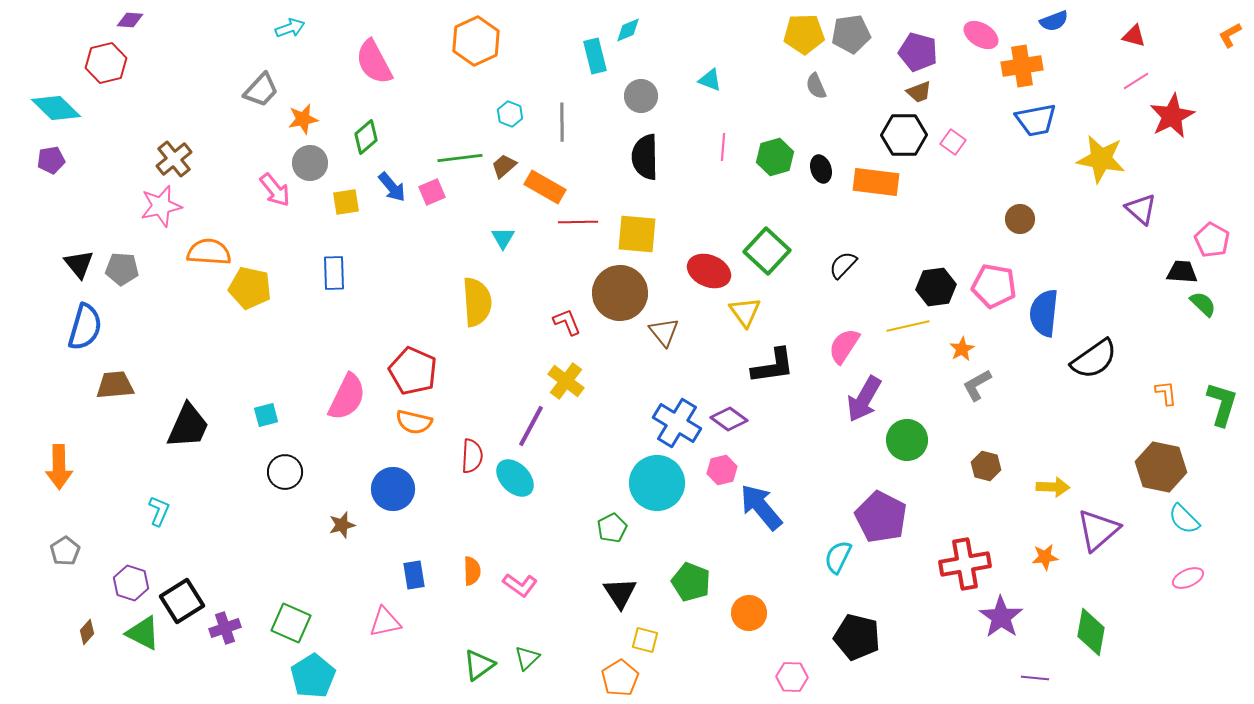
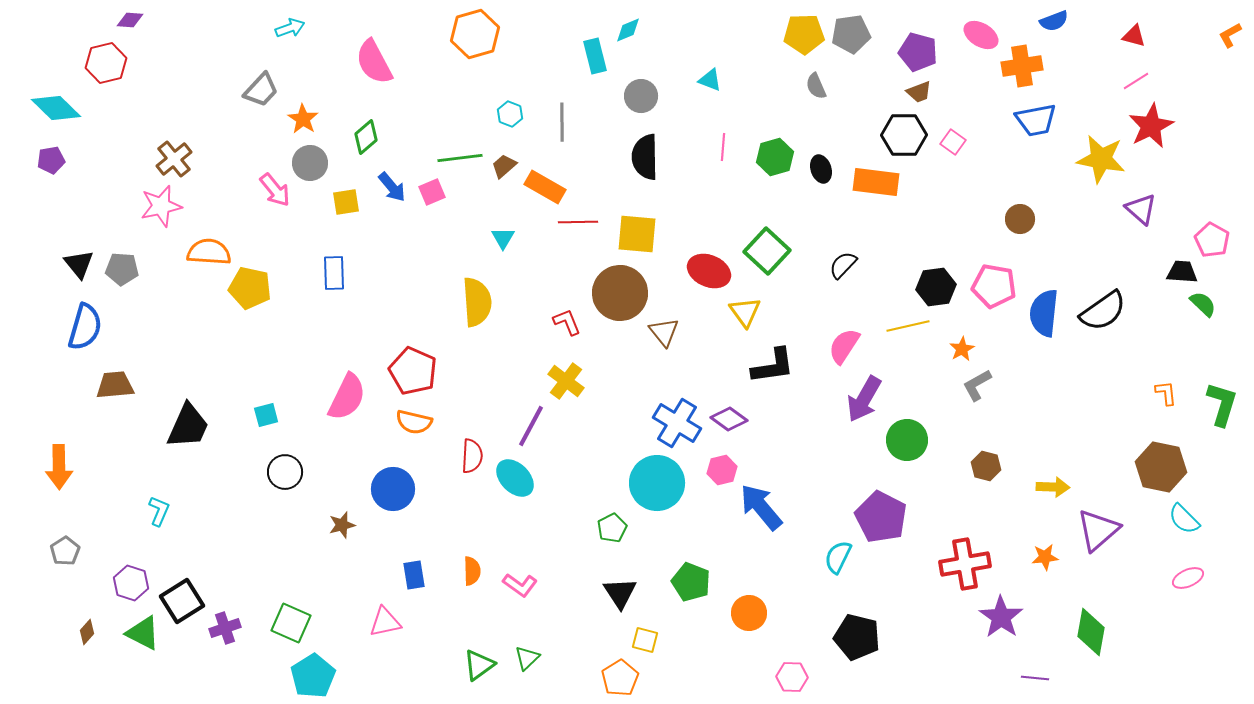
orange hexagon at (476, 41): moved 1 px left, 7 px up; rotated 9 degrees clockwise
red star at (1172, 116): moved 21 px left, 10 px down
orange star at (303, 119): rotated 28 degrees counterclockwise
black semicircle at (1094, 359): moved 9 px right, 48 px up
